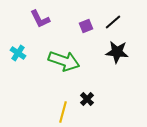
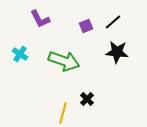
cyan cross: moved 2 px right, 1 px down
yellow line: moved 1 px down
